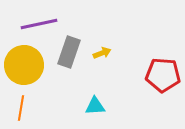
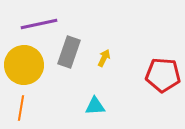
yellow arrow: moved 2 px right, 5 px down; rotated 42 degrees counterclockwise
